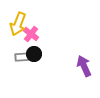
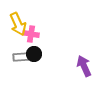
yellow arrow: rotated 45 degrees counterclockwise
pink cross: rotated 28 degrees counterclockwise
gray rectangle: moved 2 px left
